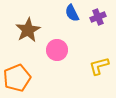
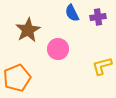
purple cross: rotated 14 degrees clockwise
pink circle: moved 1 px right, 1 px up
yellow L-shape: moved 3 px right
